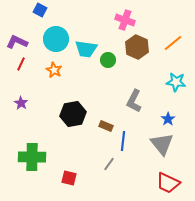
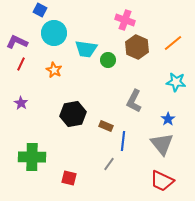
cyan circle: moved 2 px left, 6 px up
red trapezoid: moved 6 px left, 2 px up
